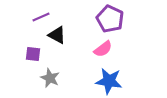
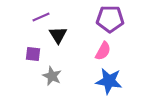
purple pentagon: rotated 24 degrees counterclockwise
black triangle: moved 1 px right; rotated 30 degrees clockwise
pink semicircle: moved 2 px down; rotated 24 degrees counterclockwise
gray star: moved 2 px right, 2 px up
